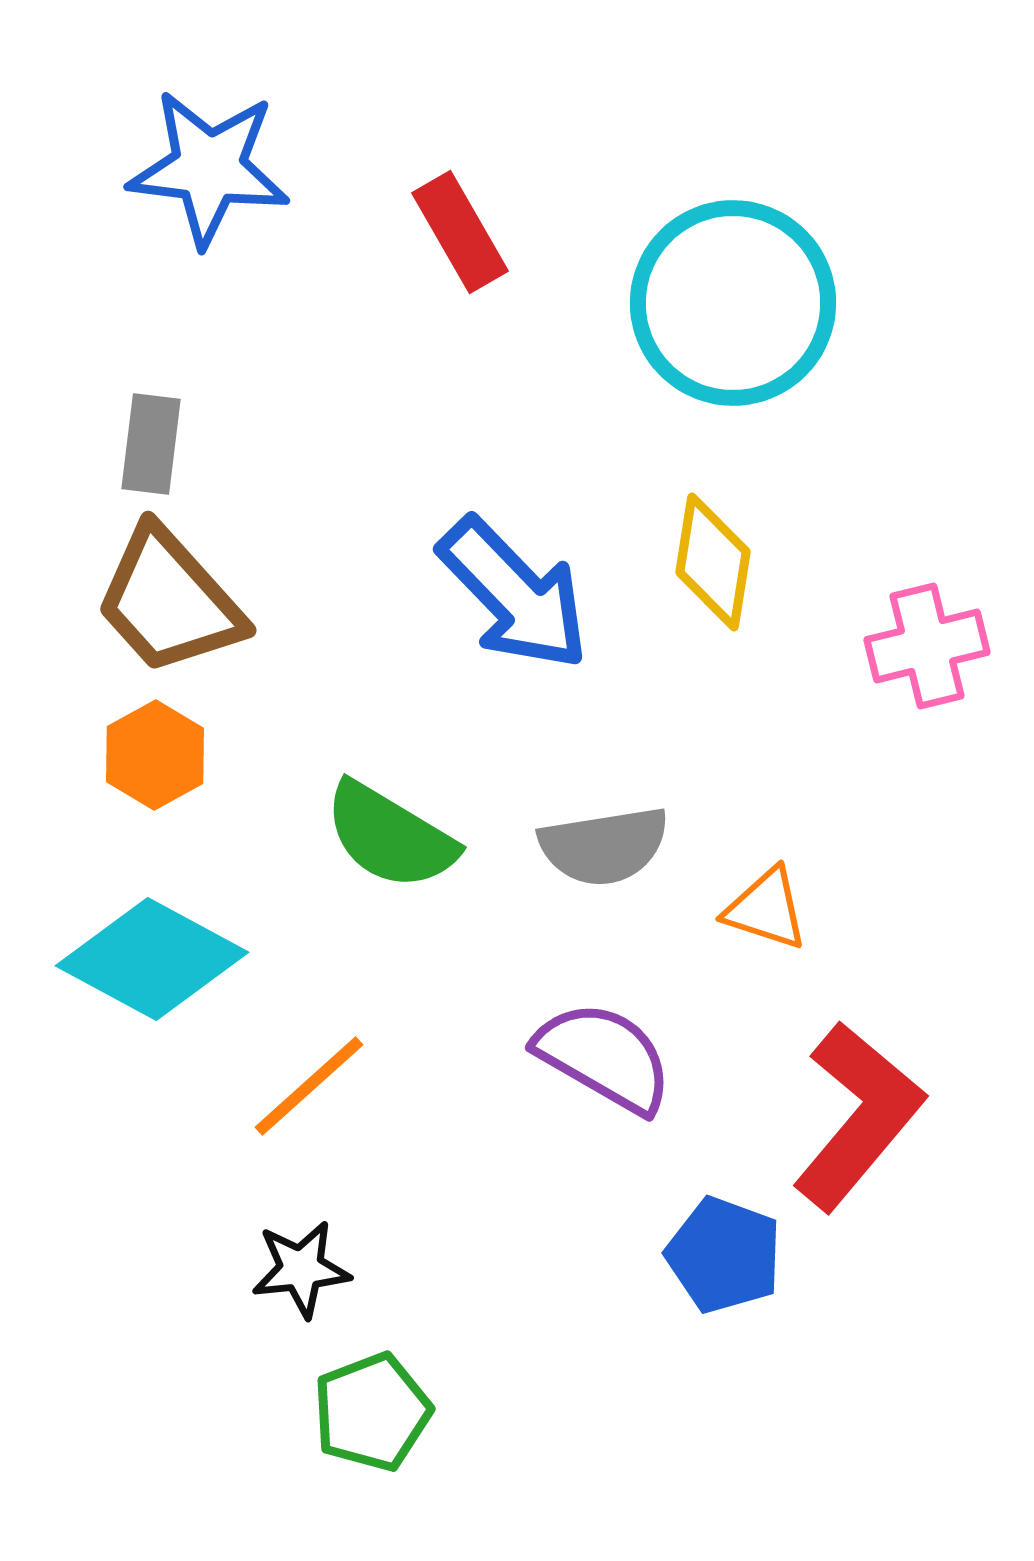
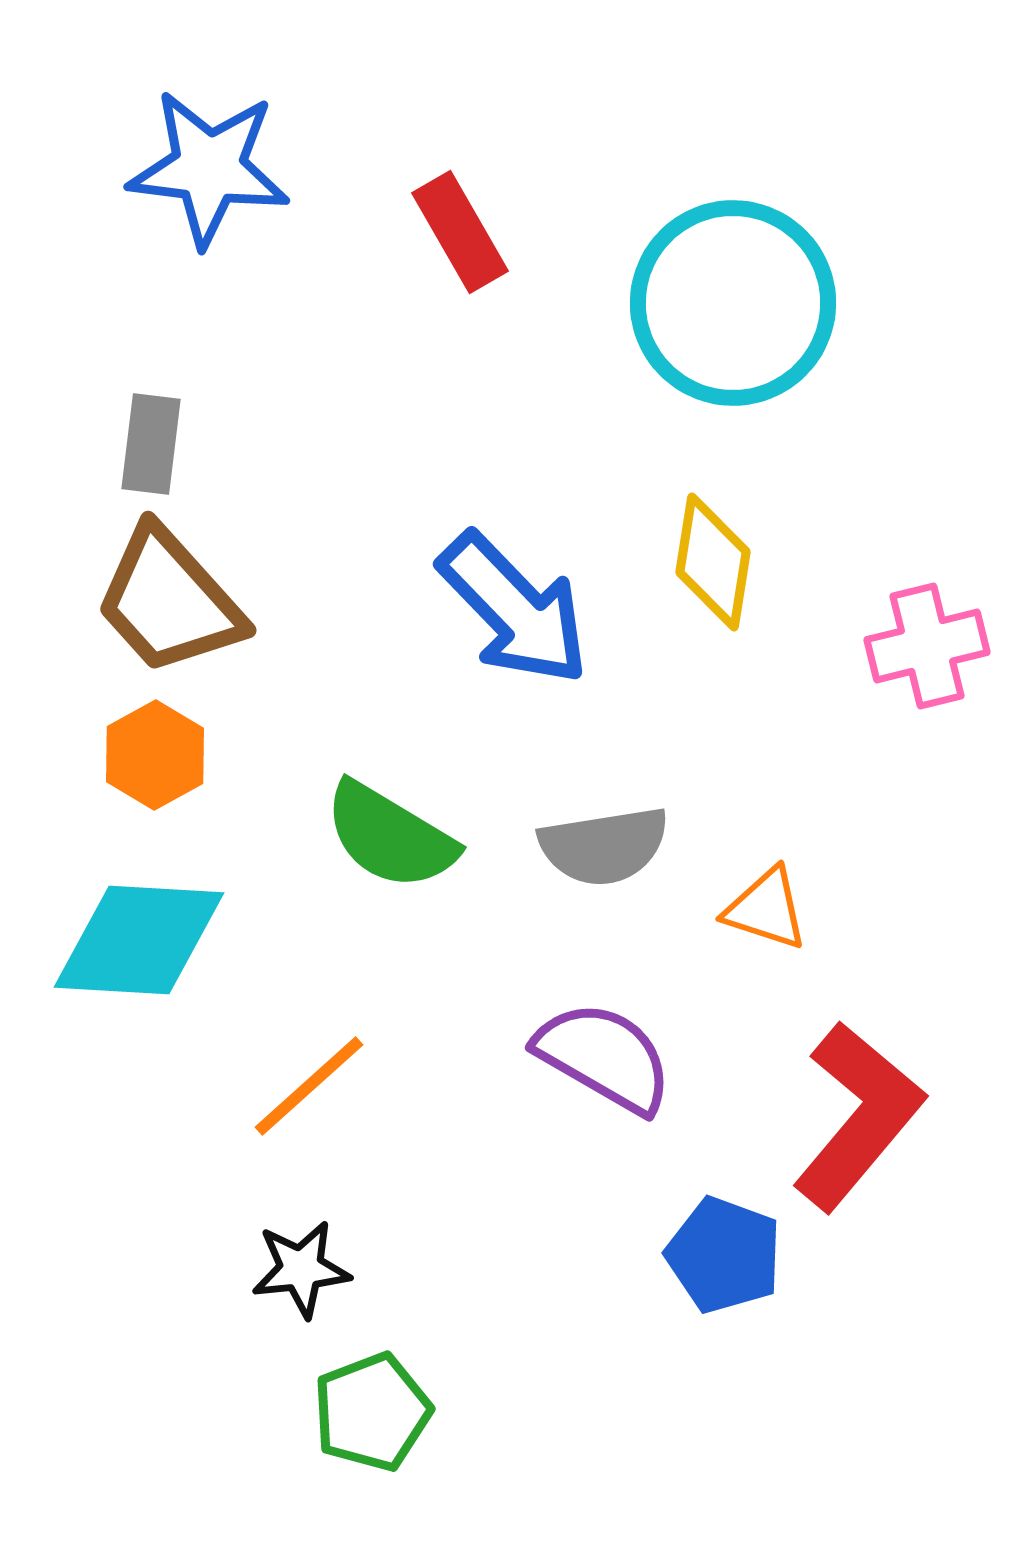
blue arrow: moved 15 px down
cyan diamond: moved 13 px left, 19 px up; rotated 25 degrees counterclockwise
